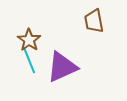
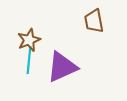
brown star: rotated 15 degrees clockwise
cyan line: rotated 28 degrees clockwise
